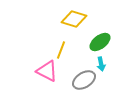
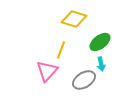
pink triangle: rotated 45 degrees clockwise
